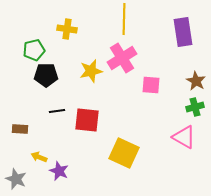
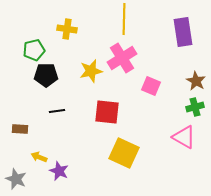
pink square: moved 1 px down; rotated 18 degrees clockwise
red square: moved 20 px right, 8 px up
